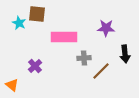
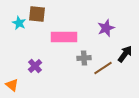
purple star: rotated 24 degrees counterclockwise
black arrow: rotated 138 degrees counterclockwise
brown line: moved 2 px right, 3 px up; rotated 12 degrees clockwise
